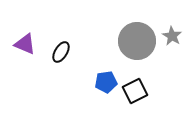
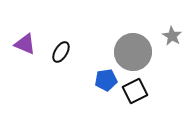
gray circle: moved 4 px left, 11 px down
blue pentagon: moved 2 px up
